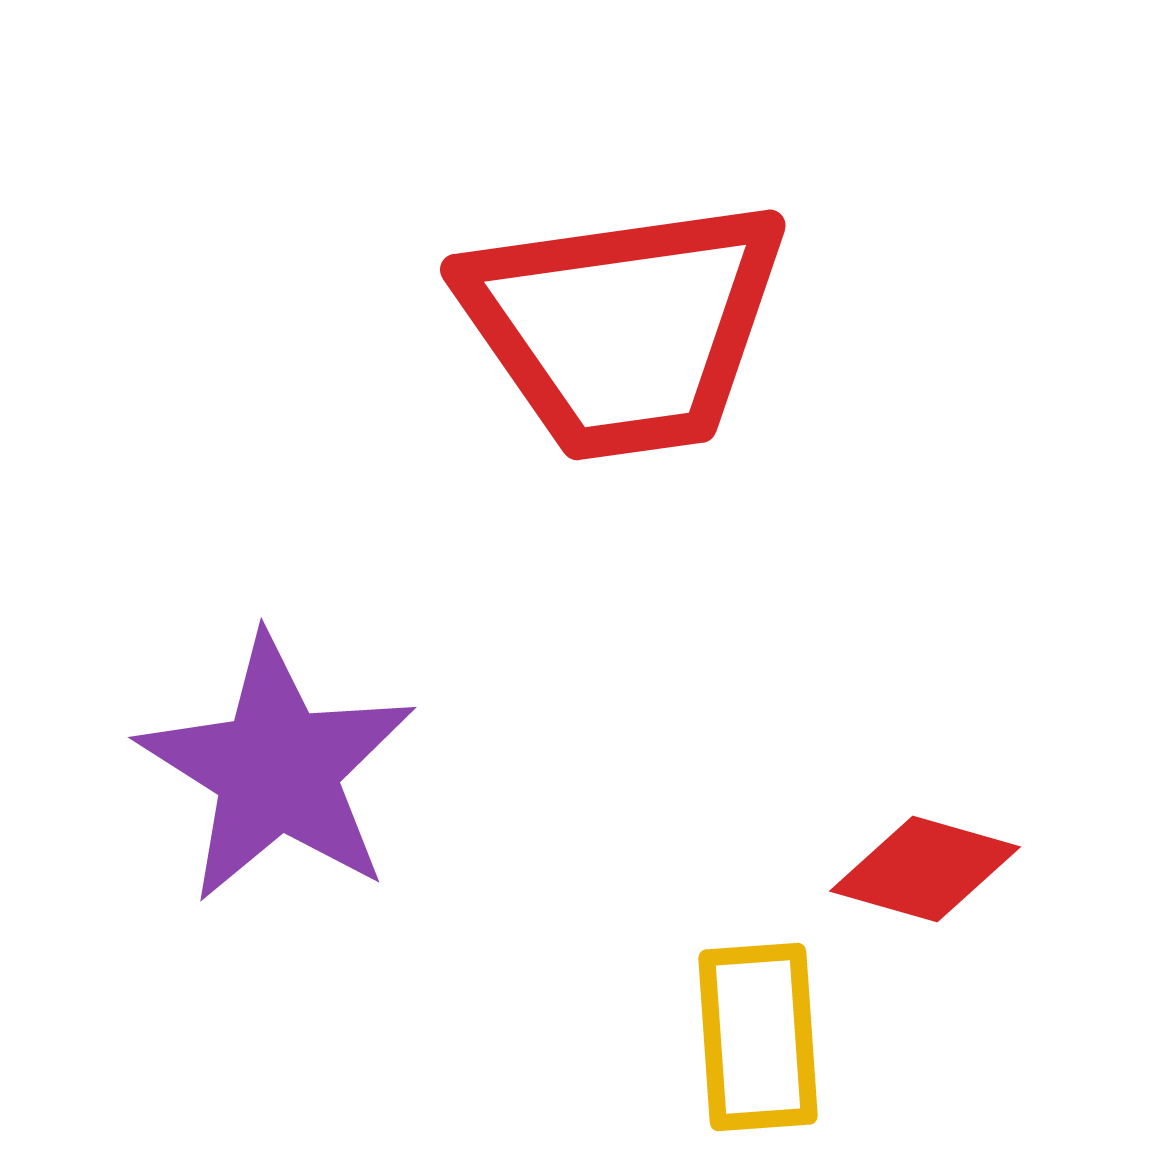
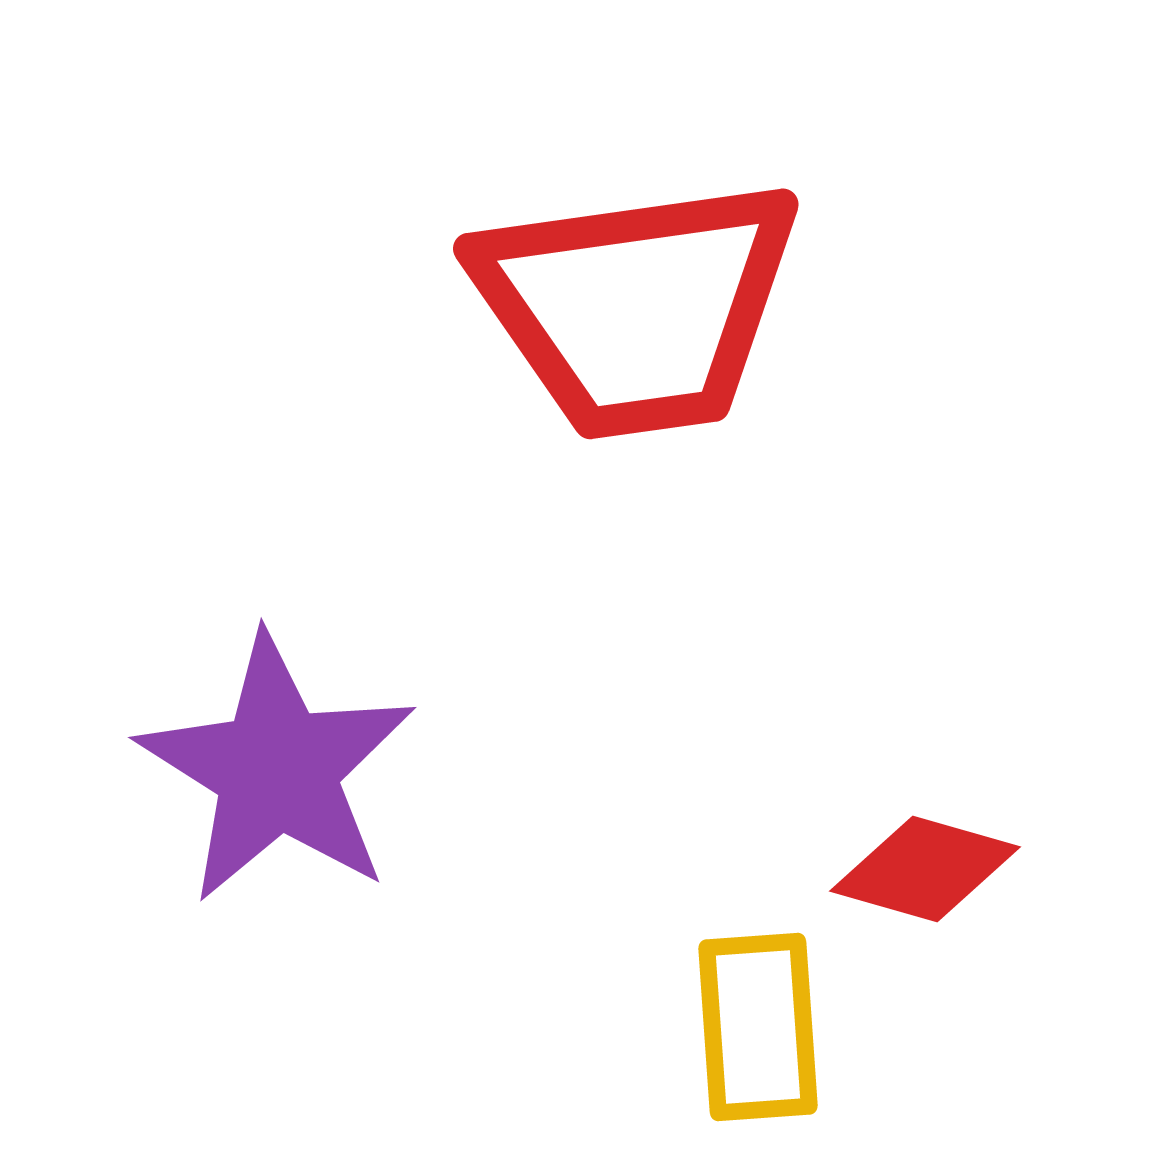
red trapezoid: moved 13 px right, 21 px up
yellow rectangle: moved 10 px up
